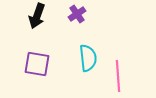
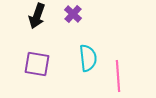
purple cross: moved 4 px left; rotated 12 degrees counterclockwise
